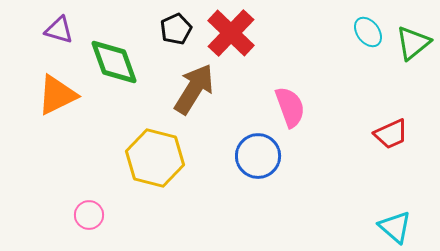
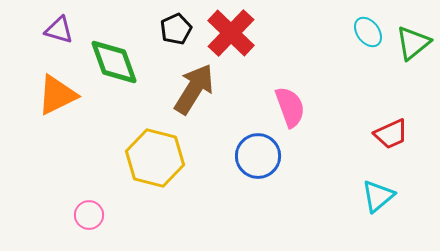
cyan triangle: moved 17 px left, 31 px up; rotated 39 degrees clockwise
